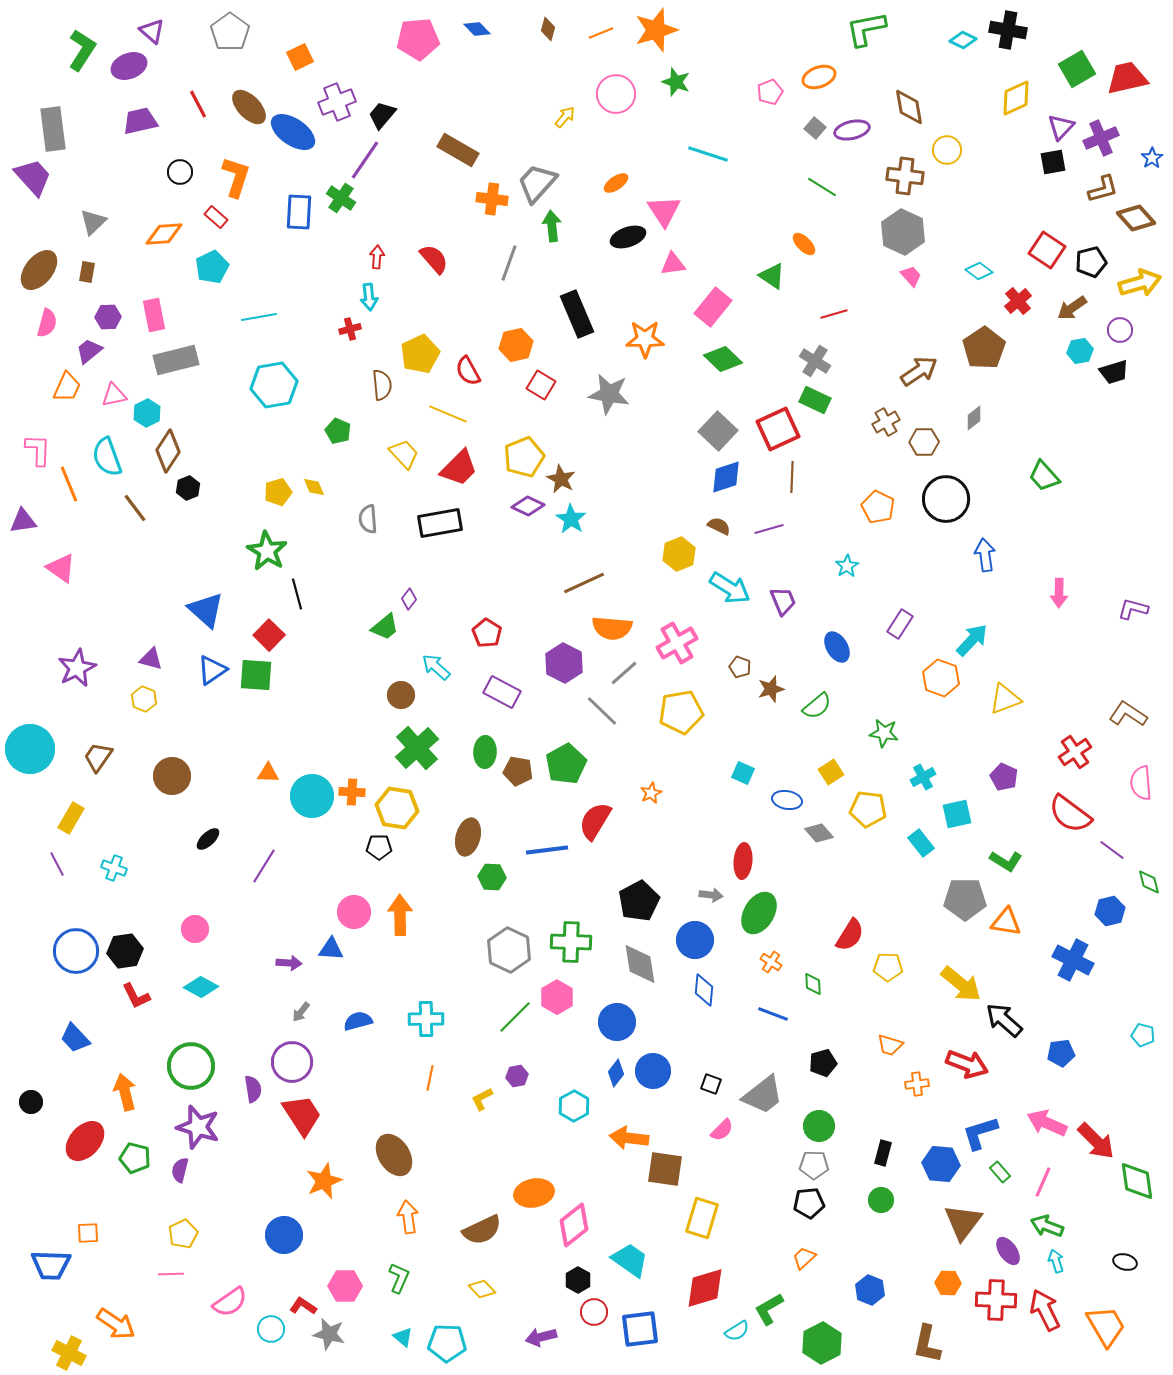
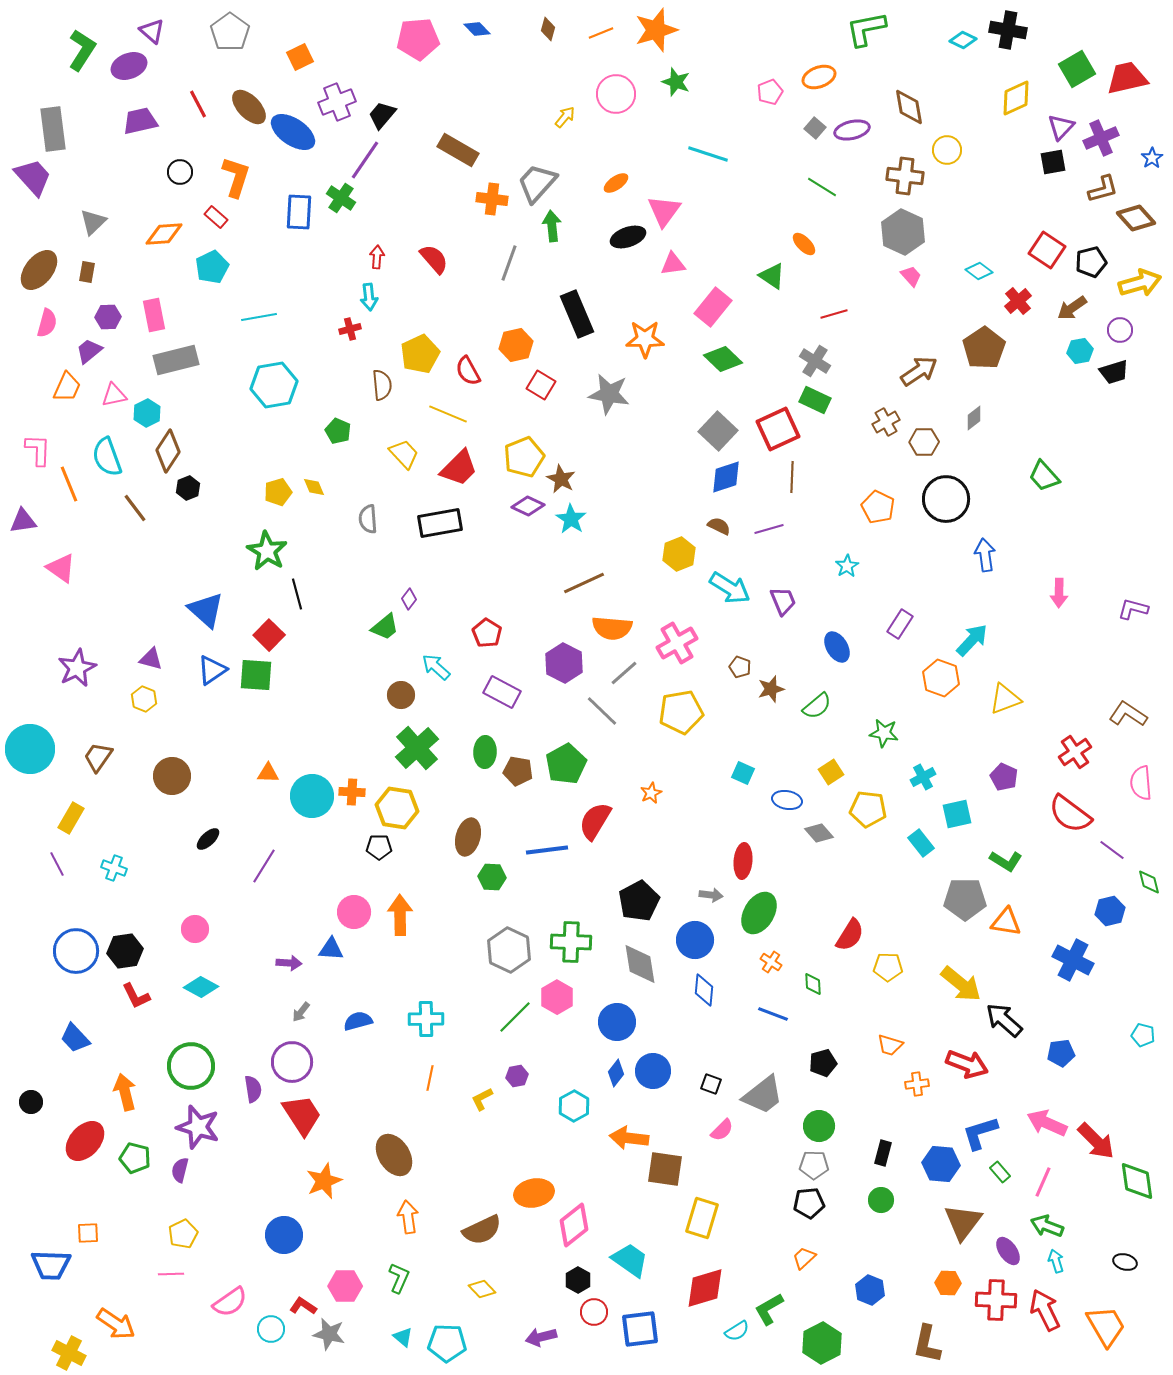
pink triangle at (664, 211): rotated 9 degrees clockwise
